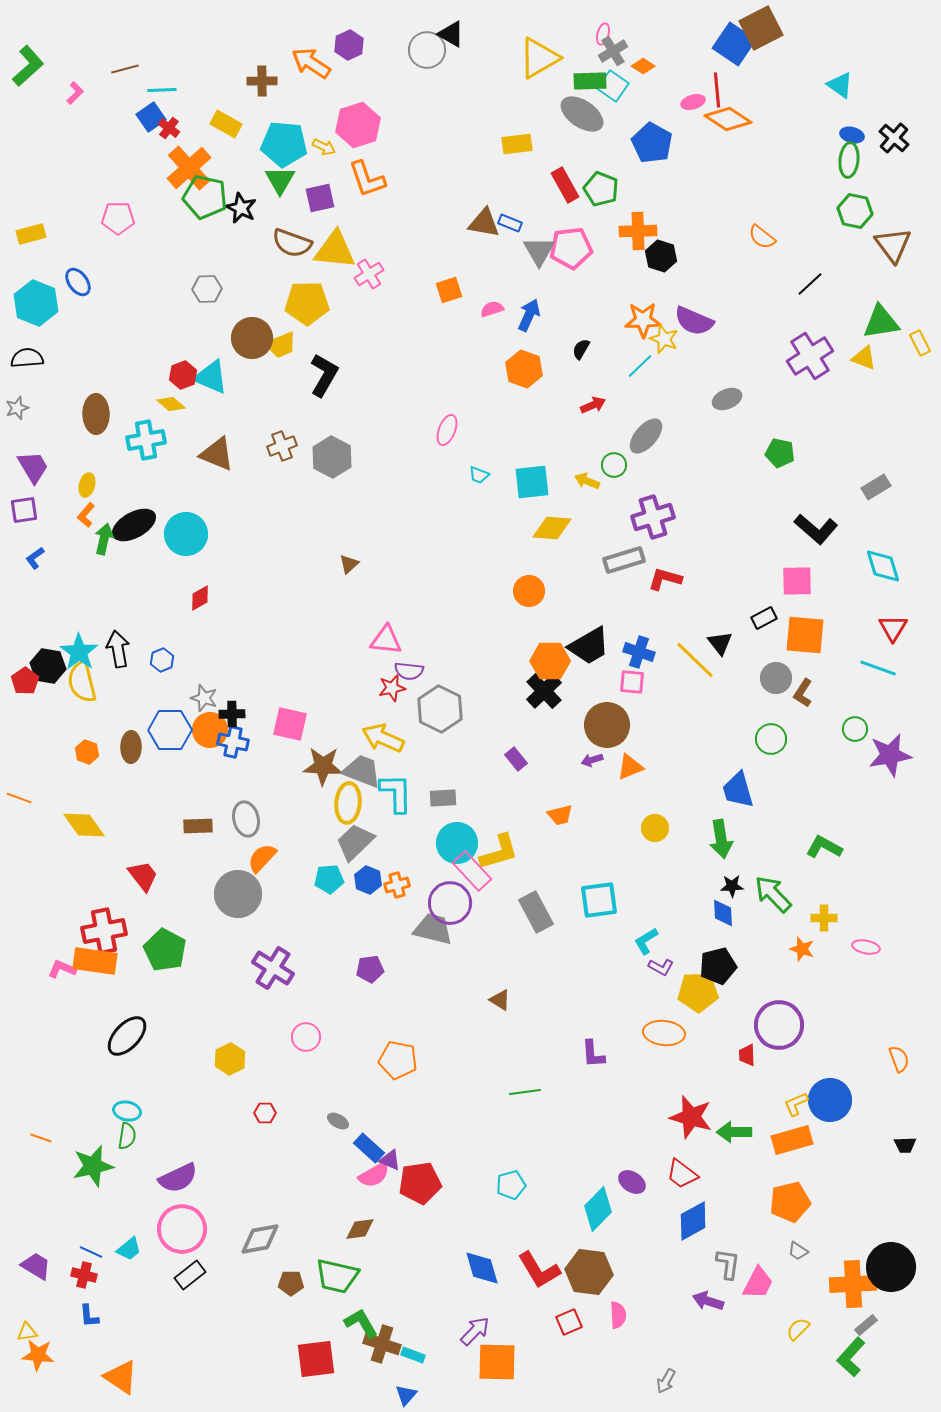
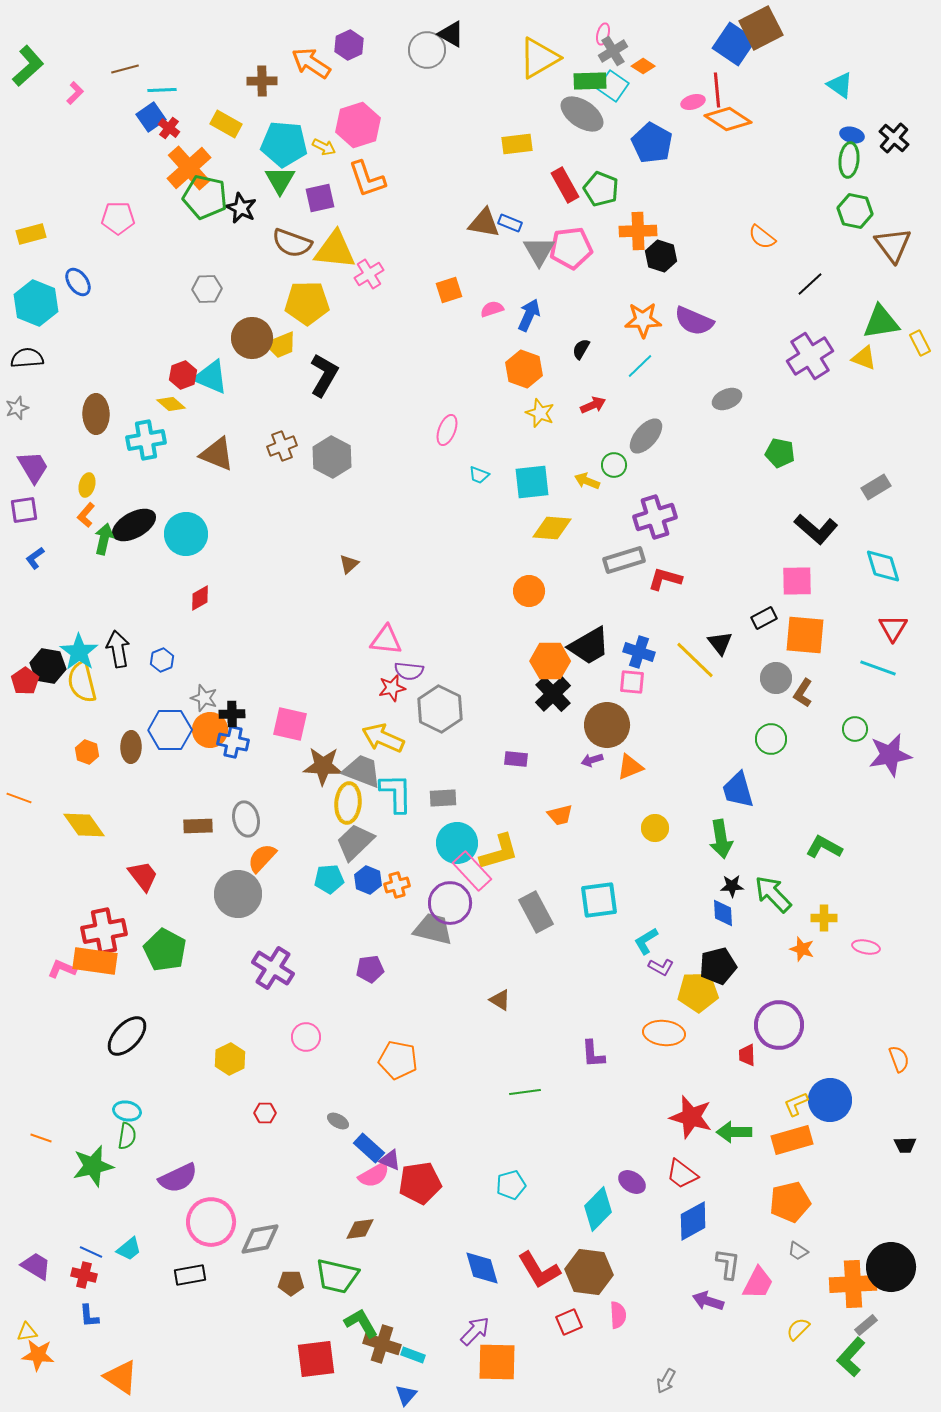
yellow star at (664, 339): moved 124 px left, 74 px down
purple cross at (653, 517): moved 2 px right
black cross at (544, 691): moved 9 px right, 3 px down
purple rectangle at (516, 759): rotated 45 degrees counterclockwise
pink circle at (182, 1229): moved 29 px right, 7 px up
black rectangle at (190, 1275): rotated 28 degrees clockwise
